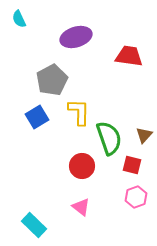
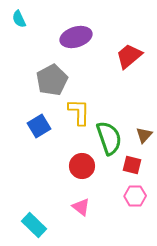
red trapezoid: rotated 48 degrees counterclockwise
blue square: moved 2 px right, 9 px down
pink hexagon: moved 1 px left, 1 px up; rotated 20 degrees clockwise
